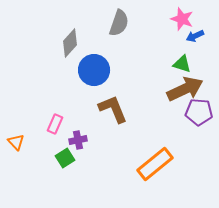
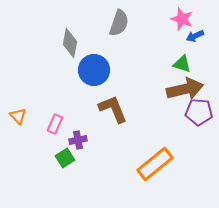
gray diamond: rotated 32 degrees counterclockwise
brown arrow: rotated 12 degrees clockwise
orange triangle: moved 2 px right, 26 px up
